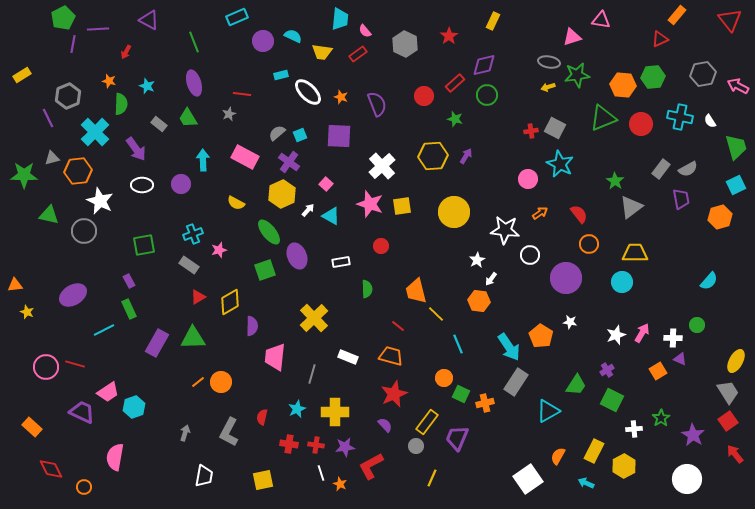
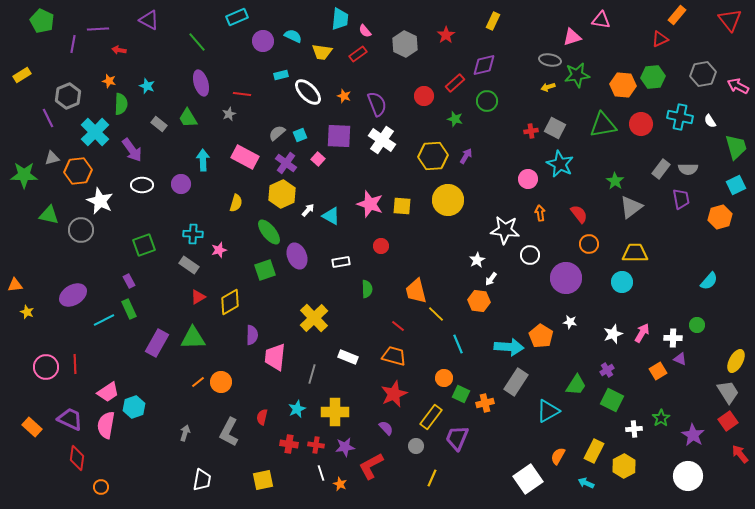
green pentagon at (63, 18): moved 21 px left, 3 px down; rotated 20 degrees counterclockwise
red star at (449, 36): moved 3 px left, 1 px up
green line at (194, 42): moved 3 px right; rotated 20 degrees counterclockwise
red arrow at (126, 52): moved 7 px left, 2 px up; rotated 72 degrees clockwise
gray ellipse at (549, 62): moved 1 px right, 2 px up
purple ellipse at (194, 83): moved 7 px right
green circle at (487, 95): moved 6 px down
orange star at (341, 97): moved 3 px right, 1 px up
green triangle at (603, 118): moved 7 px down; rotated 12 degrees clockwise
purple arrow at (136, 149): moved 4 px left, 1 px down
purple cross at (289, 162): moved 3 px left, 1 px down
white cross at (382, 166): moved 26 px up; rotated 12 degrees counterclockwise
gray semicircle at (688, 169): rotated 30 degrees clockwise
pink square at (326, 184): moved 8 px left, 25 px up
yellow semicircle at (236, 203): rotated 102 degrees counterclockwise
yellow square at (402, 206): rotated 12 degrees clockwise
yellow circle at (454, 212): moved 6 px left, 12 px up
orange arrow at (540, 213): rotated 63 degrees counterclockwise
gray circle at (84, 231): moved 3 px left, 1 px up
cyan cross at (193, 234): rotated 24 degrees clockwise
green square at (144, 245): rotated 10 degrees counterclockwise
purple semicircle at (252, 326): moved 9 px down
cyan line at (104, 330): moved 10 px up
white star at (616, 335): moved 3 px left, 1 px up
cyan arrow at (509, 347): rotated 52 degrees counterclockwise
orange trapezoid at (391, 356): moved 3 px right
red line at (75, 364): rotated 72 degrees clockwise
purple trapezoid at (82, 412): moved 12 px left, 7 px down
yellow rectangle at (427, 422): moved 4 px right, 5 px up
purple semicircle at (385, 425): moved 1 px right, 3 px down
red arrow at (735, 454): moved 5 px right
pink semicircle at (115, 457): moved 9 px left, 32 px up
red diamond at (51, 469): moved 26 px right, 11 px up; rotated 35 degrees clockwise
white trapezoid at (204, 476): moved 2 px left, 4 px down
white circle at (687, 479): moved 1 px right, 3 px up
orange circle at (84, 487): moved 17 px right
